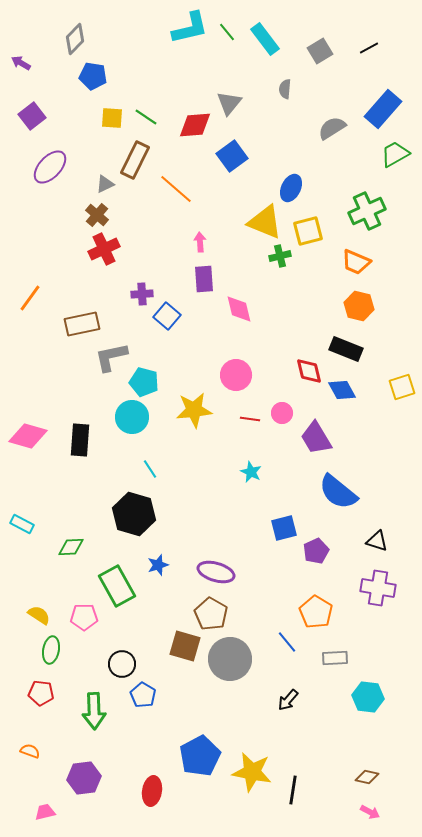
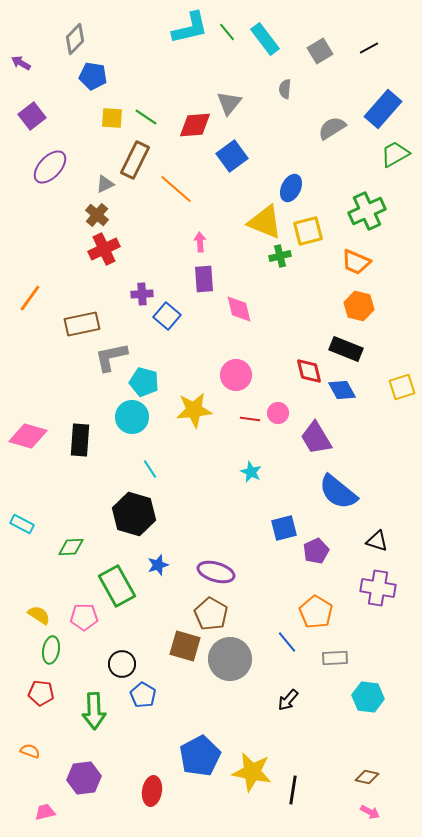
pink circle at (282, 413): moved 4 px left
